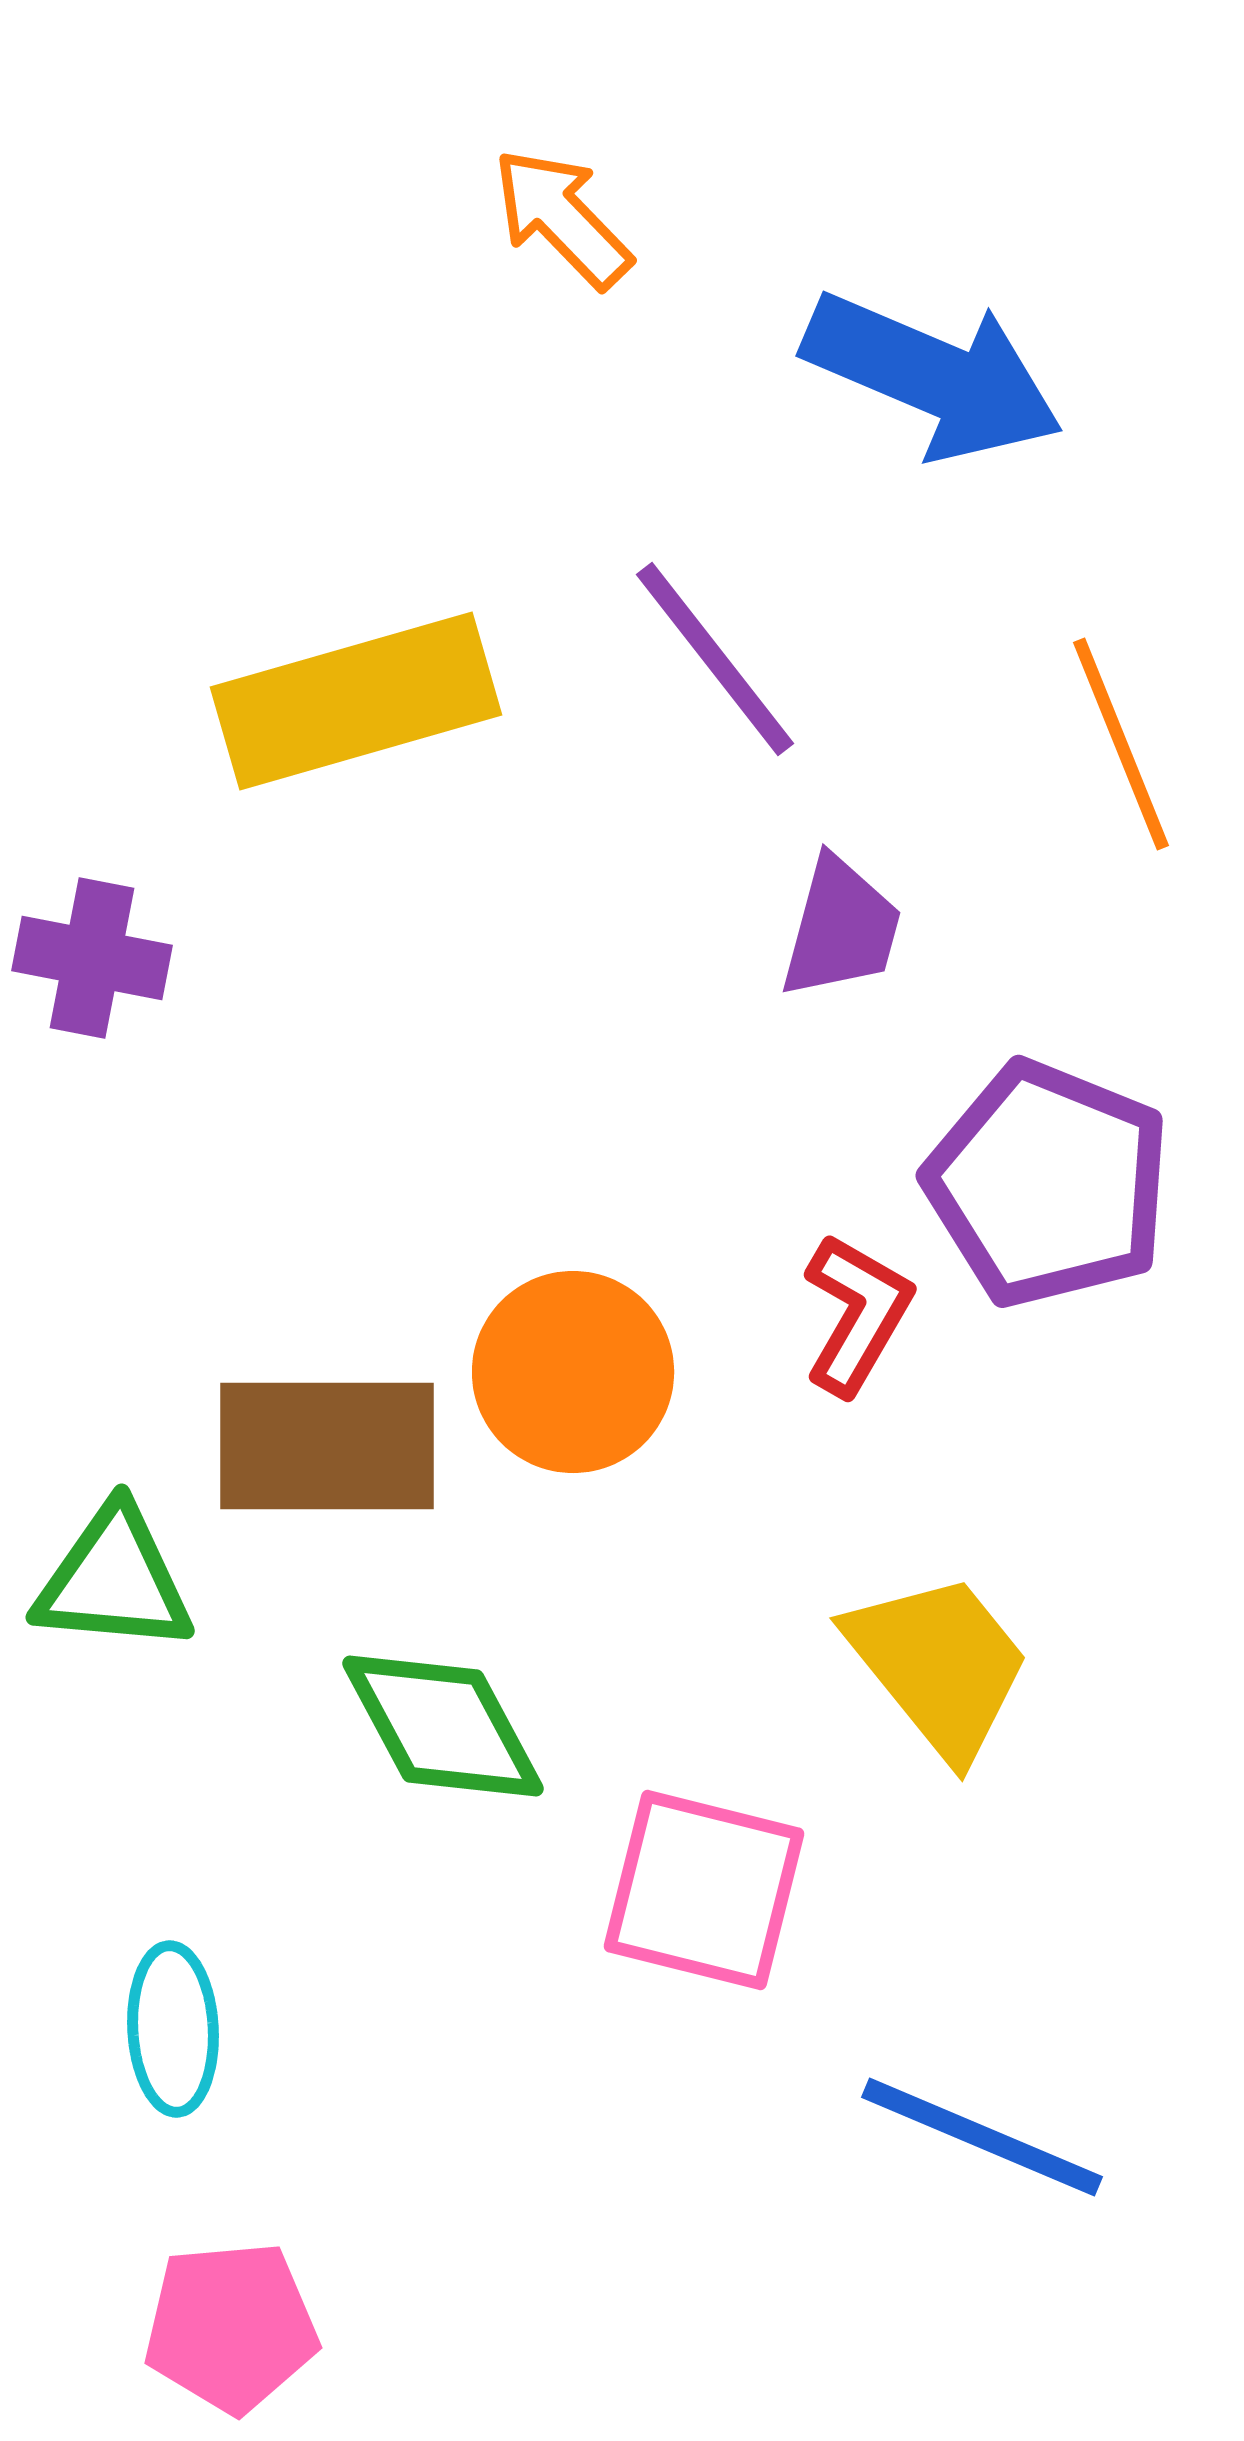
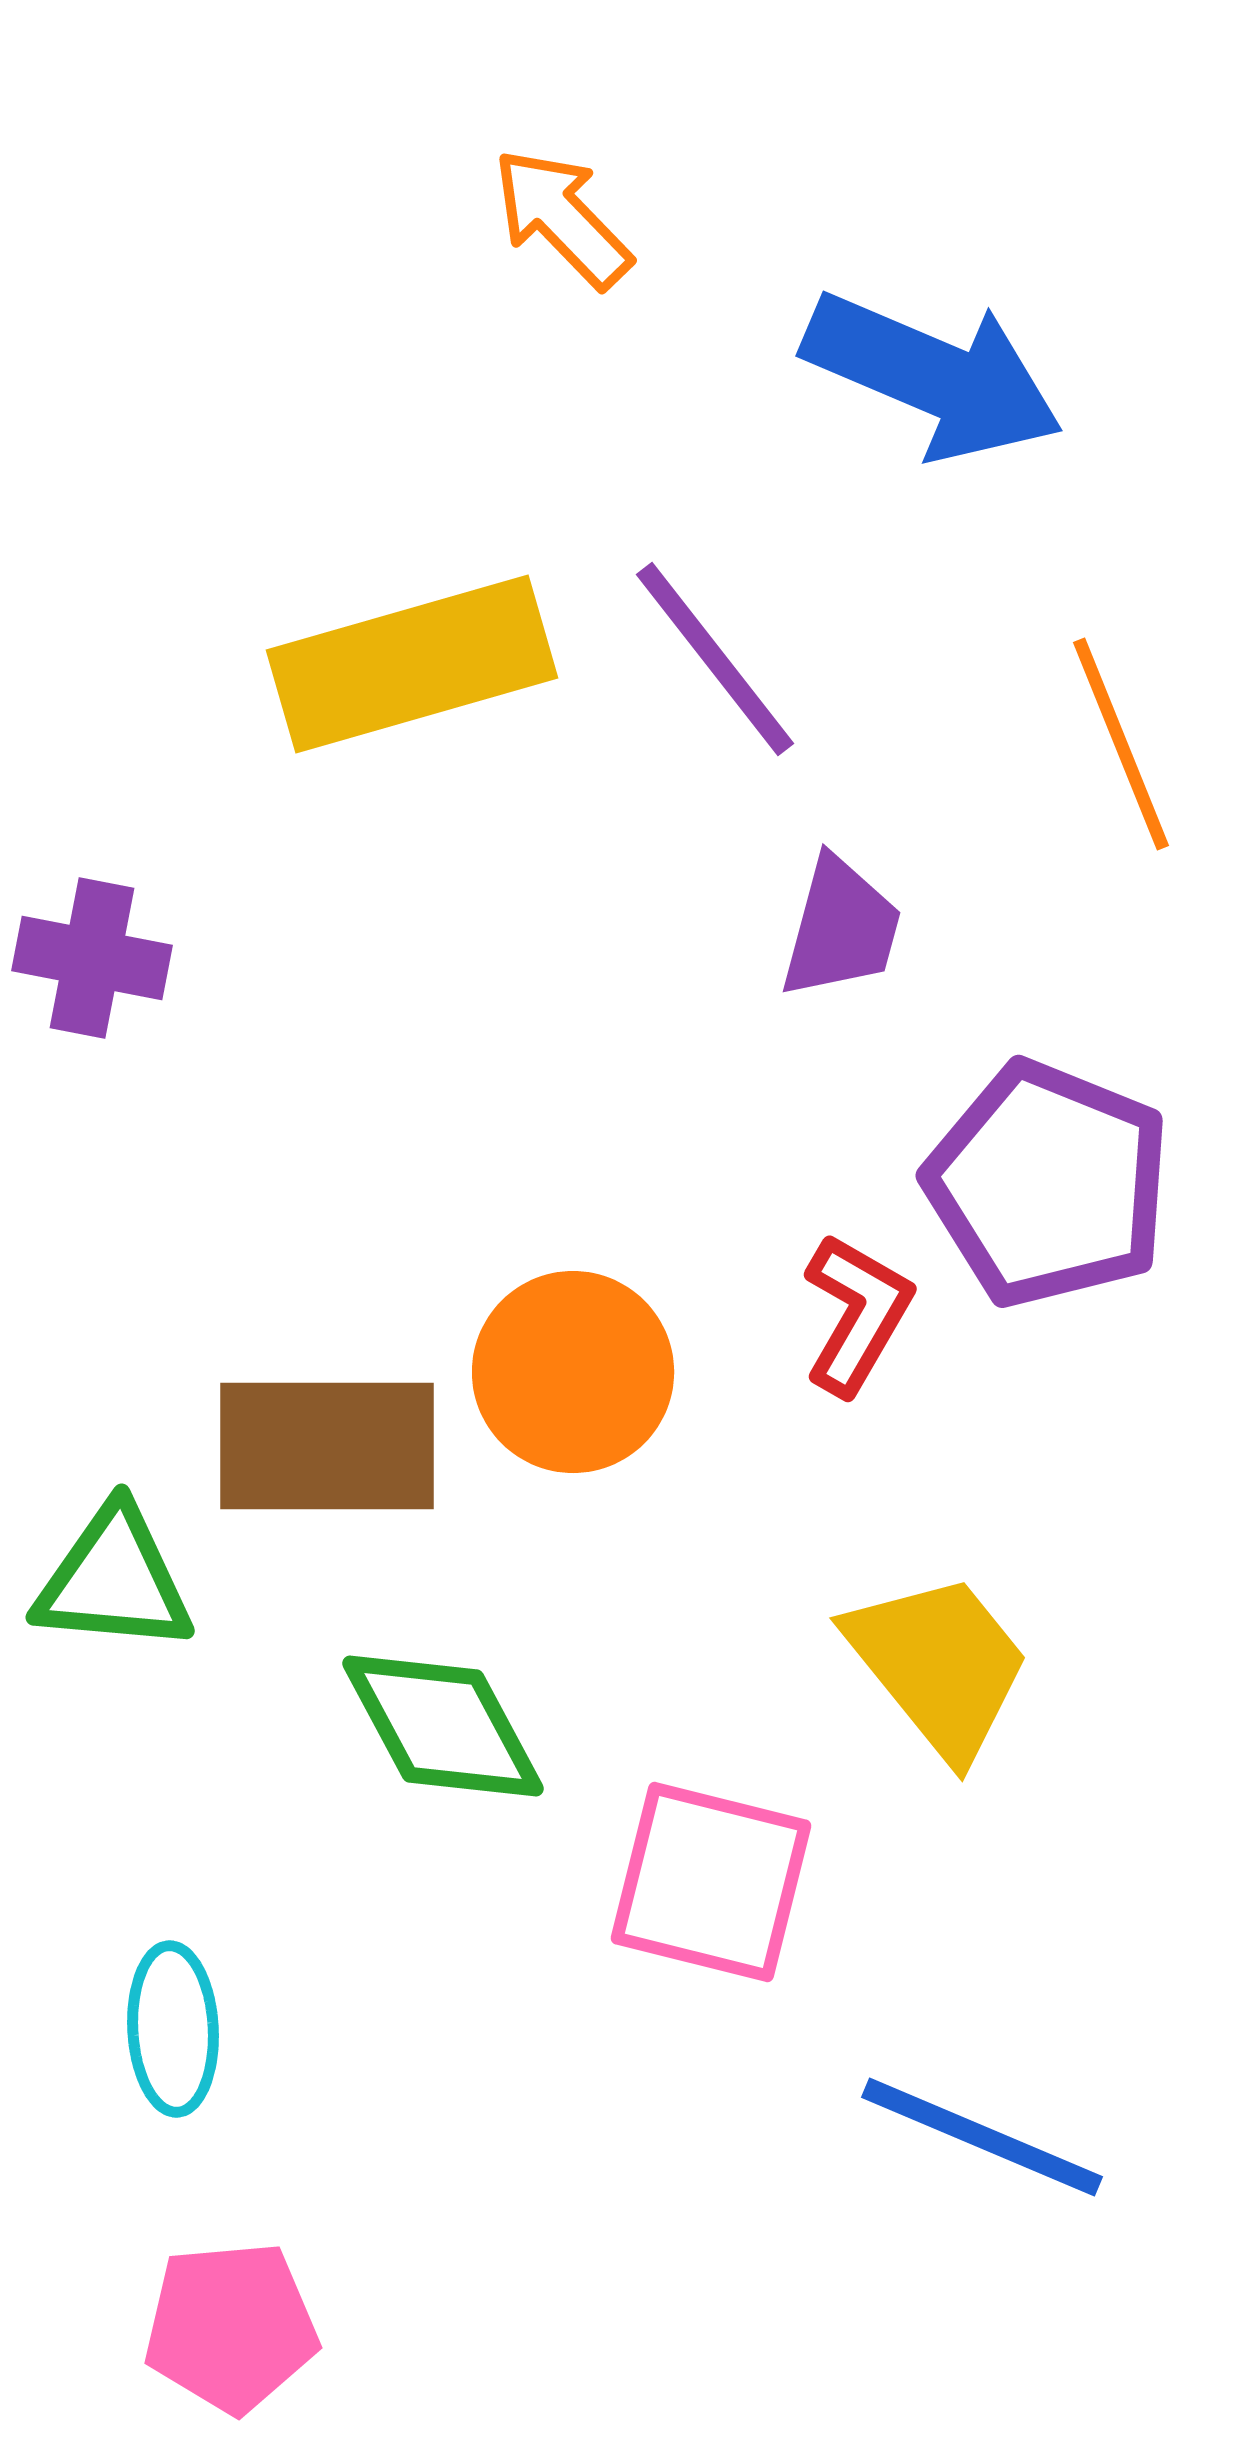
yellow rectangle: moved 56 px right, 37 px up
pink square: moved 7 px right, 8 px up
